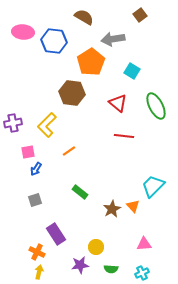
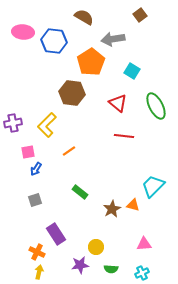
orange triangle: moved 1 px up; rotated 32 degrees counterclockwise
